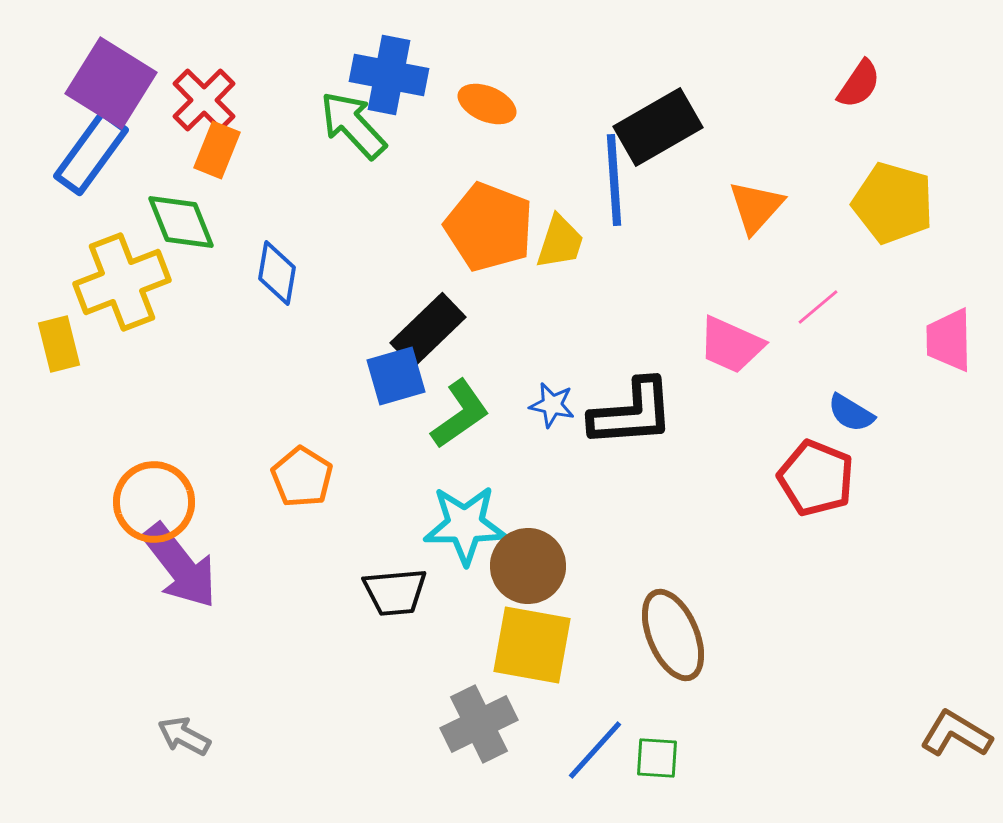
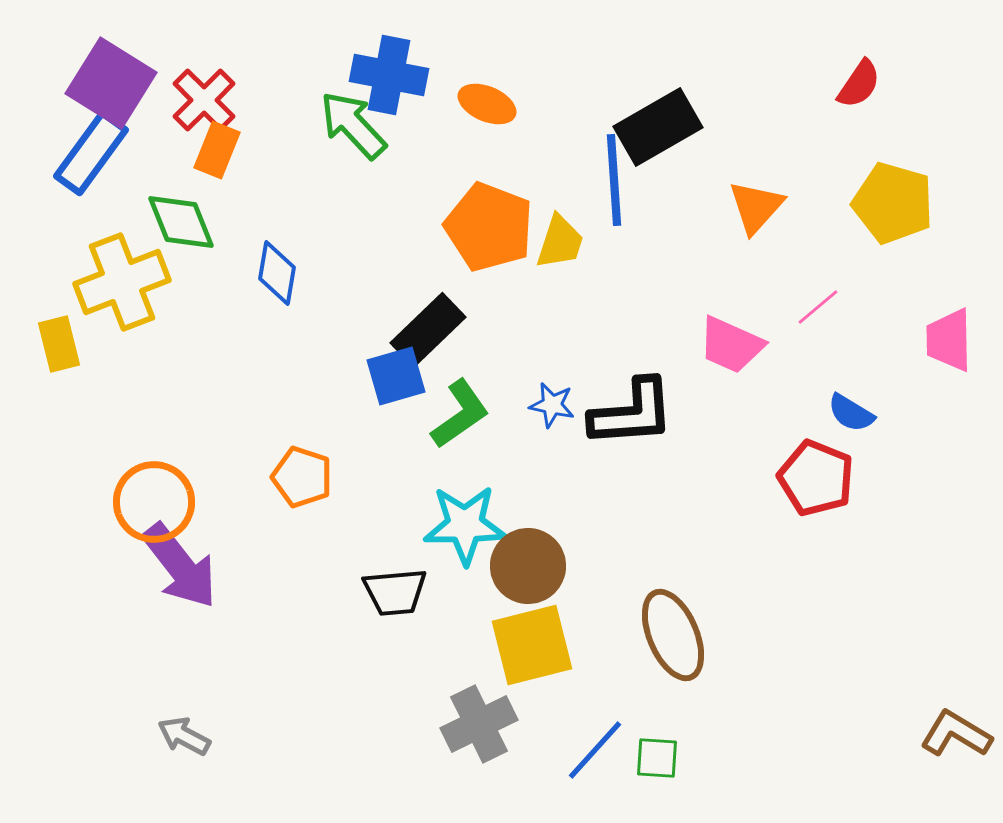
orange pentagon at (302, 477): rotated 14 degrees counterclockwise
yellow square at (532, 645): rotated 24 degrees counterclockwise
